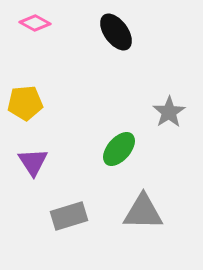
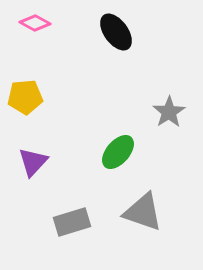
yellow pentagon: moved 6 px up
green ellipse: moved 1 px left, 3 px down
purple triangle: rotated 16 degrees clockwise
gray triangle: rotated 18 degrees clockwise
gray rectangle: moved 3 px right, 6 px down
